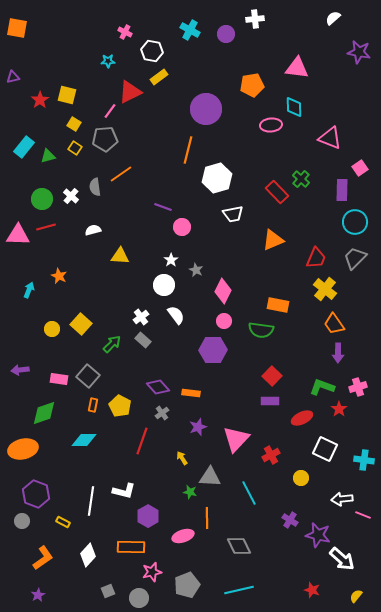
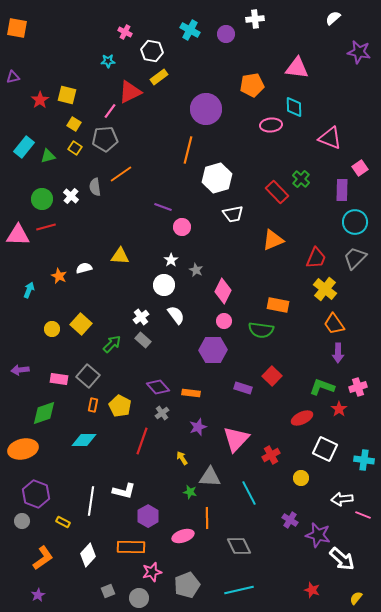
white semicircle at (93, 230): moved 9 px left, 38 px down
purple rectangle at (270, 401): moved 27 px left, 13 px up; rotated 18 degrees clockwise
yellow semicircle at (356, 596): moved 2 px down
